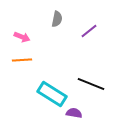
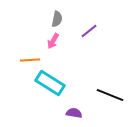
pink arrow: moved 31 px right, 4 px down; rotated 98 degrees clockwise
orange line: moved 8 px right
black line: moved 19 px right, 11 px down
cyan rectangle: moved 2 px left, 11 px up
